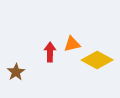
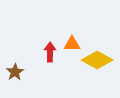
orange triangle: rotated 12 degrees clockwise
brown star: moved 1 px left
